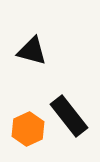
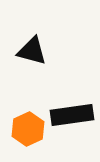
black rectangle: moved 3 px right, 1 px up; rotated 60 degrees counterclockwise
